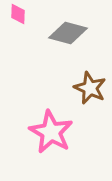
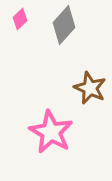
pink diamond: moved 2 px right, 5 px down; rotated 45 degrees clockwise
gray diamond: moved 4 px left, 8 px up; rotated 63 degrees counterclockwise
